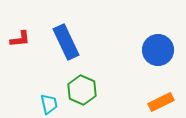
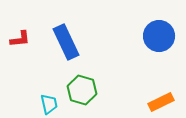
blue circle: moved 1 px right, 14 px up
green hexagon: rotated 8 degrees counterclockwise
